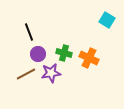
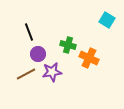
green cross: moved 4 px right, 8 px up
purple star: moved 1 px right, 1 px up
